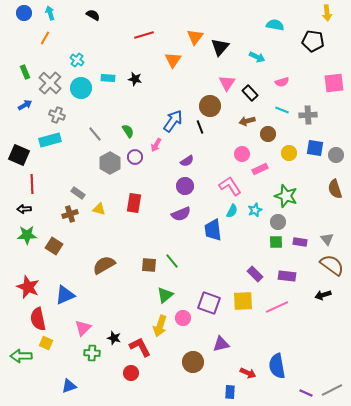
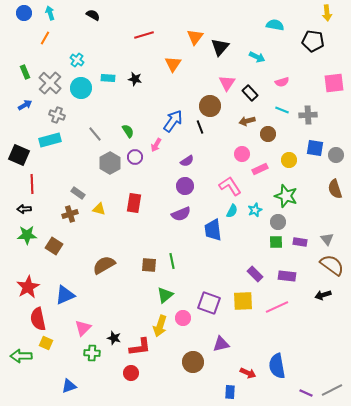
orange triangle at (173, 60): moved 4 px down
yellow circle at (289, 153): moved 7 px down
green line at (172, 261): rotated 28 degrees clockwise
red star at (28, 287): rotated 20 degrees clockwise
red L-shape at (140, 347): rotated 110 degrees clockwise
